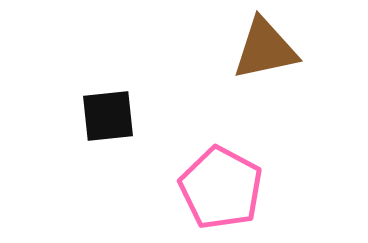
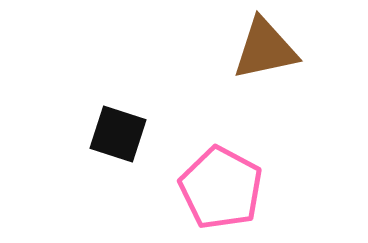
black square: moved 10 px right, 18 px down; rotated 24 degrees clockwise
